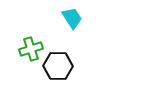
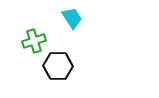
green cross: moved 3 px right, 8 px up
